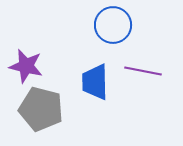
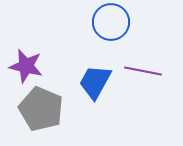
blue circle: moved 2 px left, 3 px up
blue trapezoid: rotated 30 degrees clockwise
gray pentagon: rotated 9 degrees clockwise
